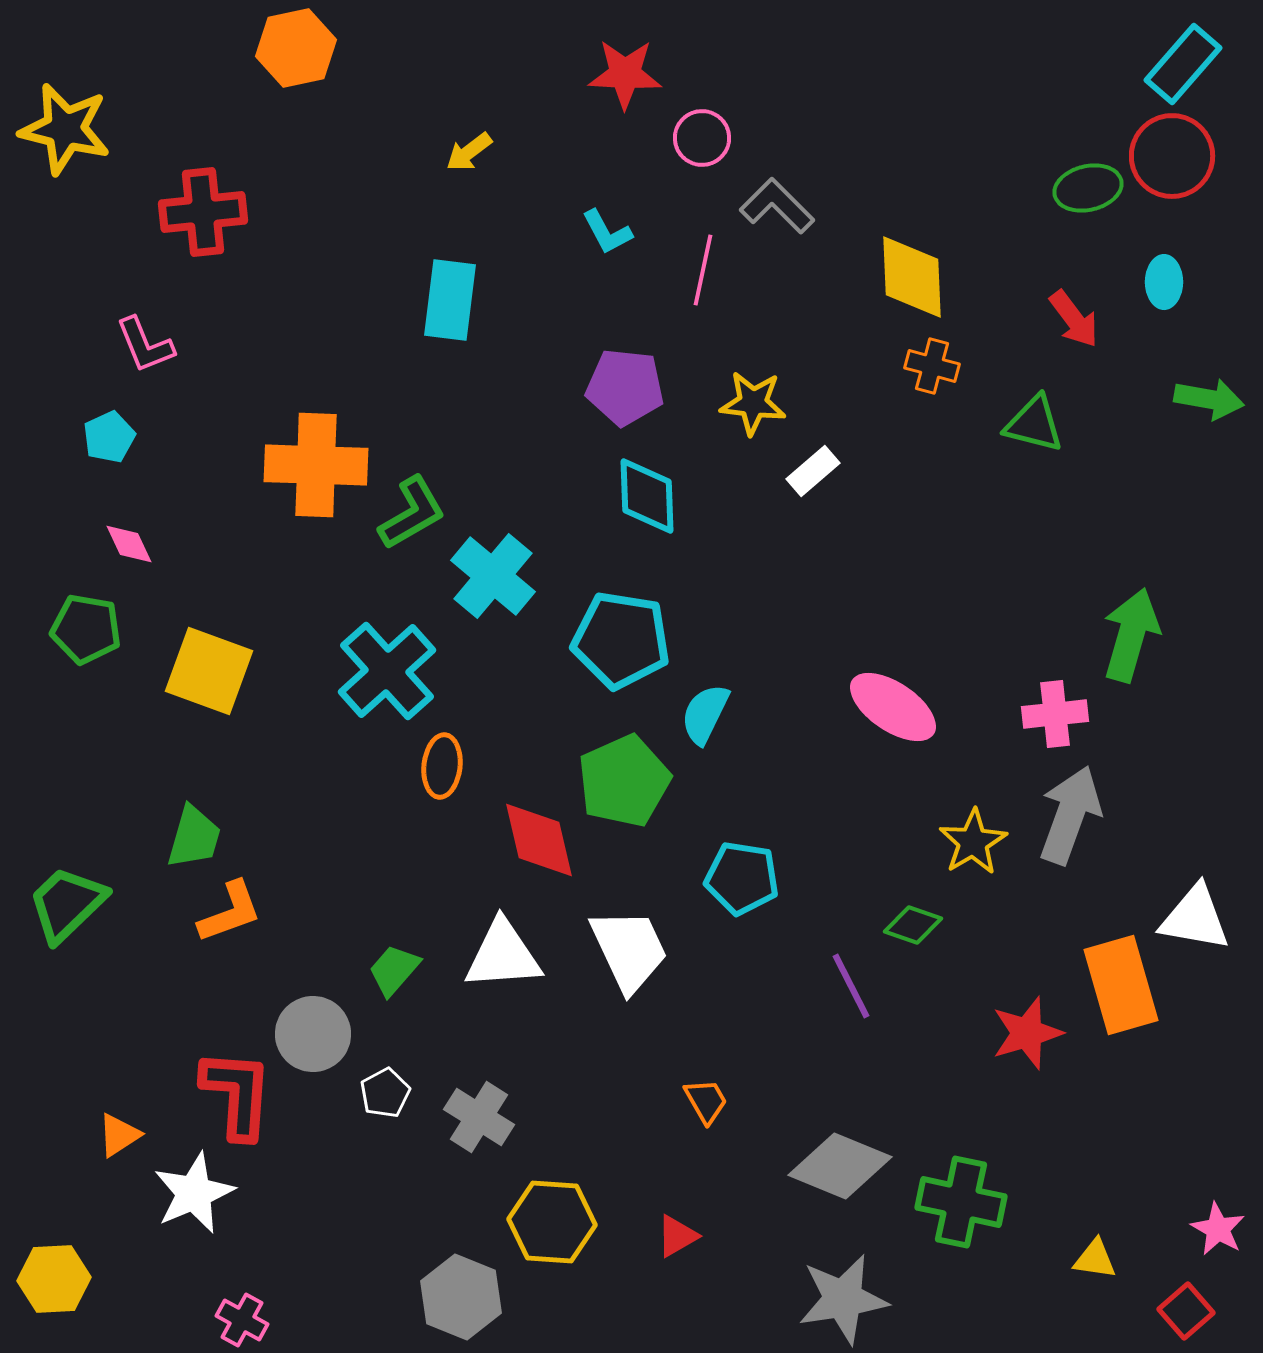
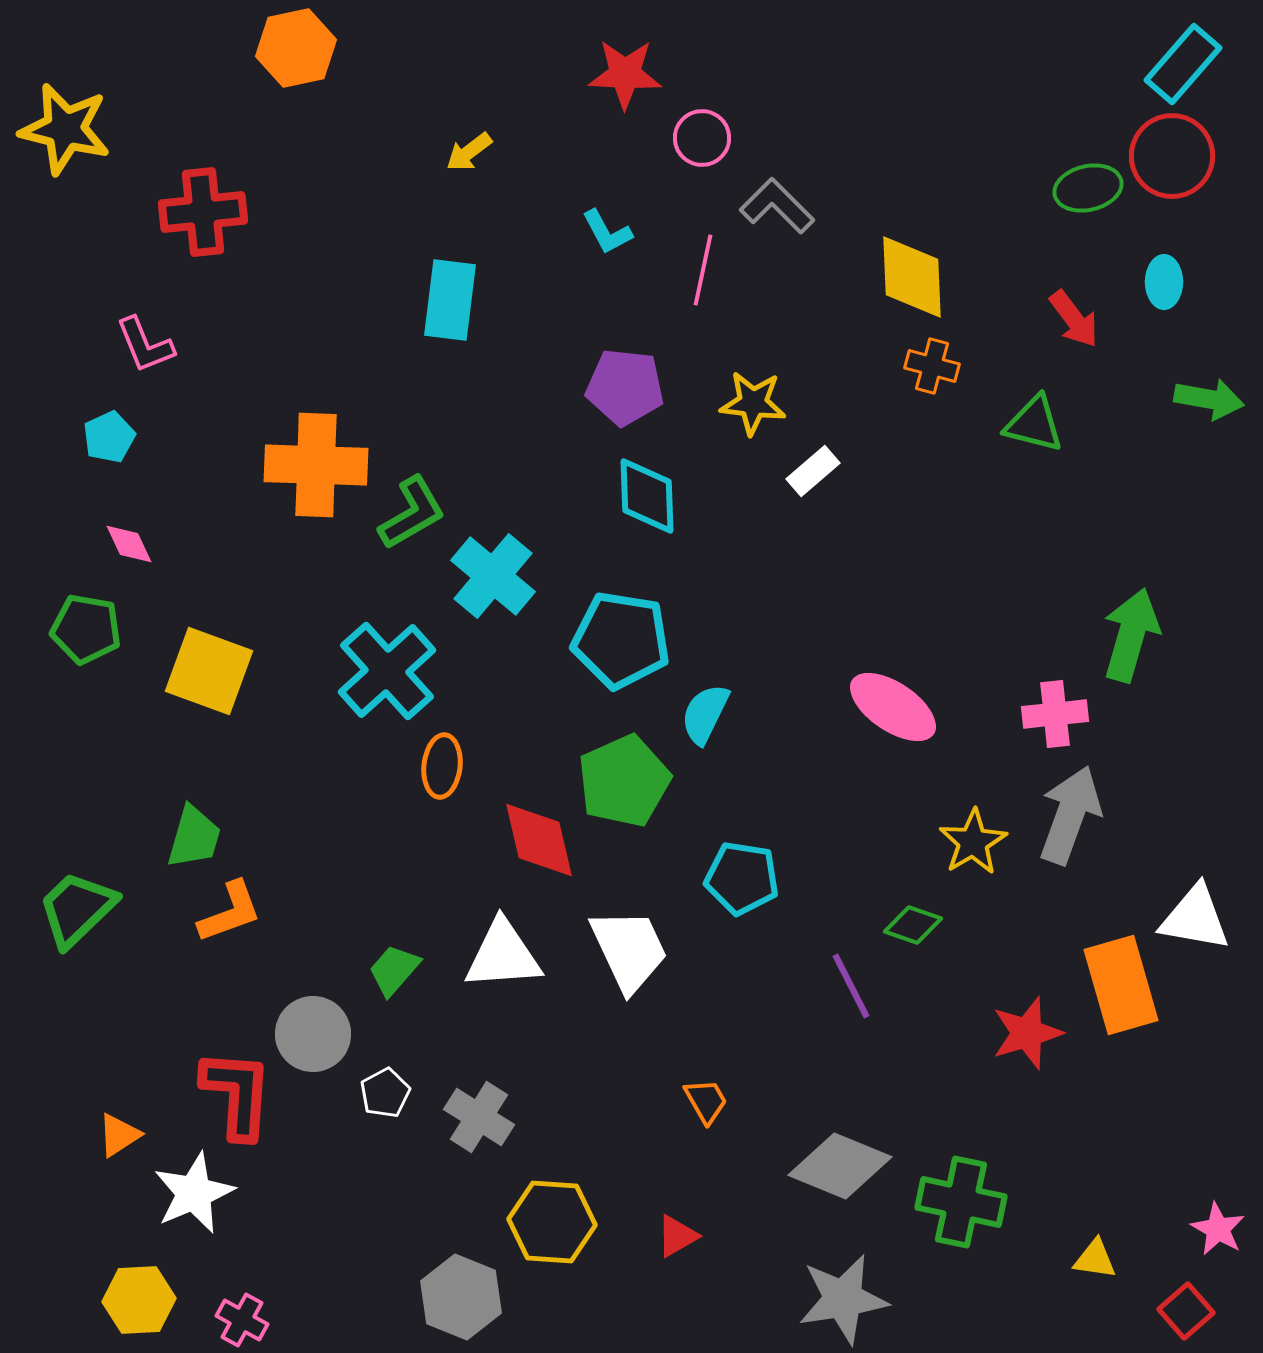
green trapezoid at (67, 904): moved 10 px right, 5 px down
yellow hexagon at (54, 1279): moved 85 px right, 21 px down
